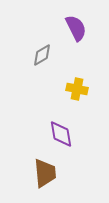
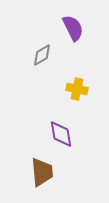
purple semicircle: moved 3 px left
brown trapezoid: moved 3 px left, 1 px up
